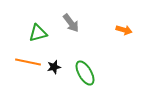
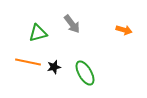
gray arrow: moved 1 px right, 1 px down
